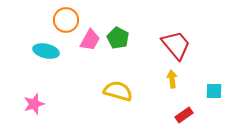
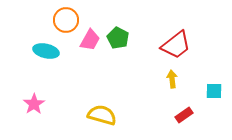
red trapezoid: rotated 92 degrees clockwise
yellow semicircle: moved 16 px left, 24 px down
pink star: rotated 15 degrees counterclockwise
